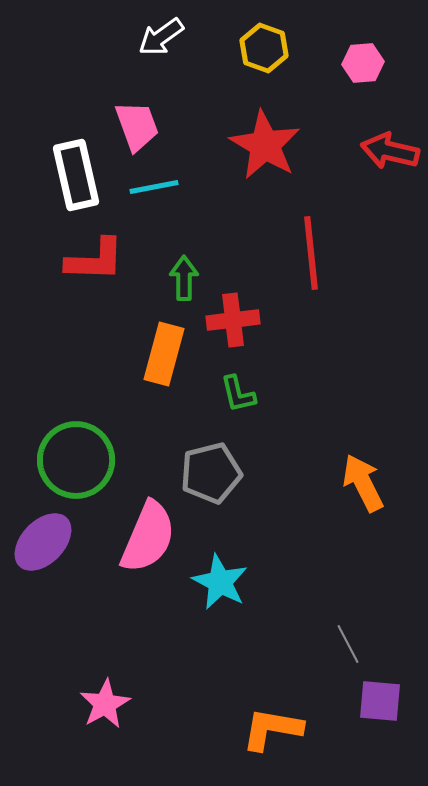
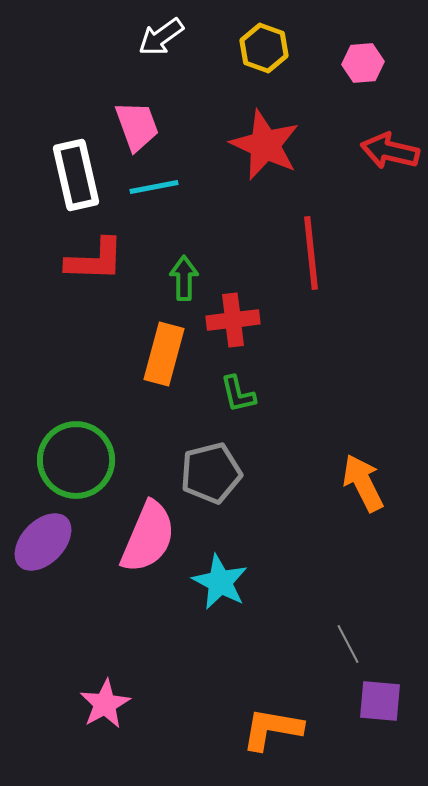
red star: rotated 6 degrees counterclockwise
